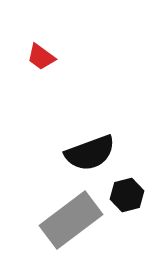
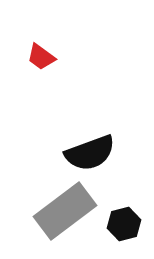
black hexagon: moved 3 px left, 29 px down
gray rectangle: moved 6 px left, 9 px up
